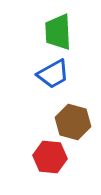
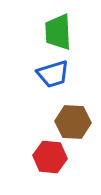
blue trapezoid: rotated 12 degrees clockwise
brown hexagon: rotated 12 degrees counterclockwise
